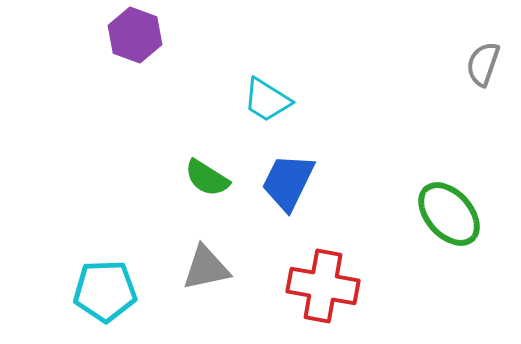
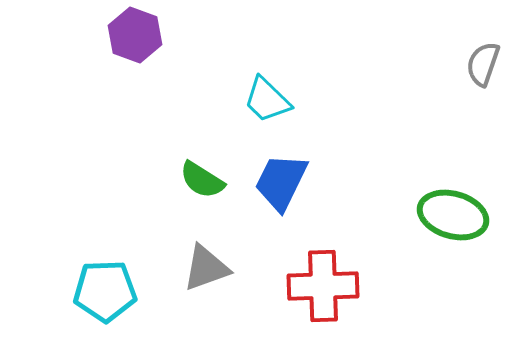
cyan trapezoid: rotated 12 degrees clockwise
green semicircle: moved 5 px left, 2 px down
blue trapezoid: moved 7 px left
green ellipse: moved 4 px right, 1 px down; rotated 32 degrees counterclockwise
gray triangle: rotated 8 degrees counterclockwise
red cross: rotated 12 degrees counterclockwise
